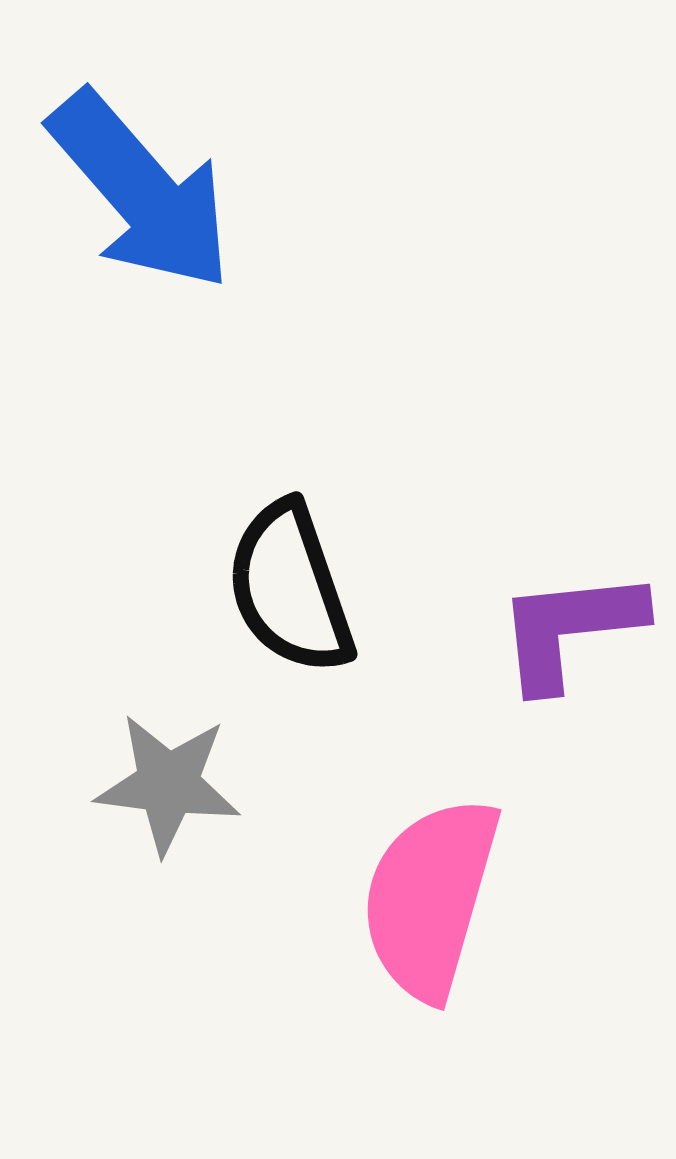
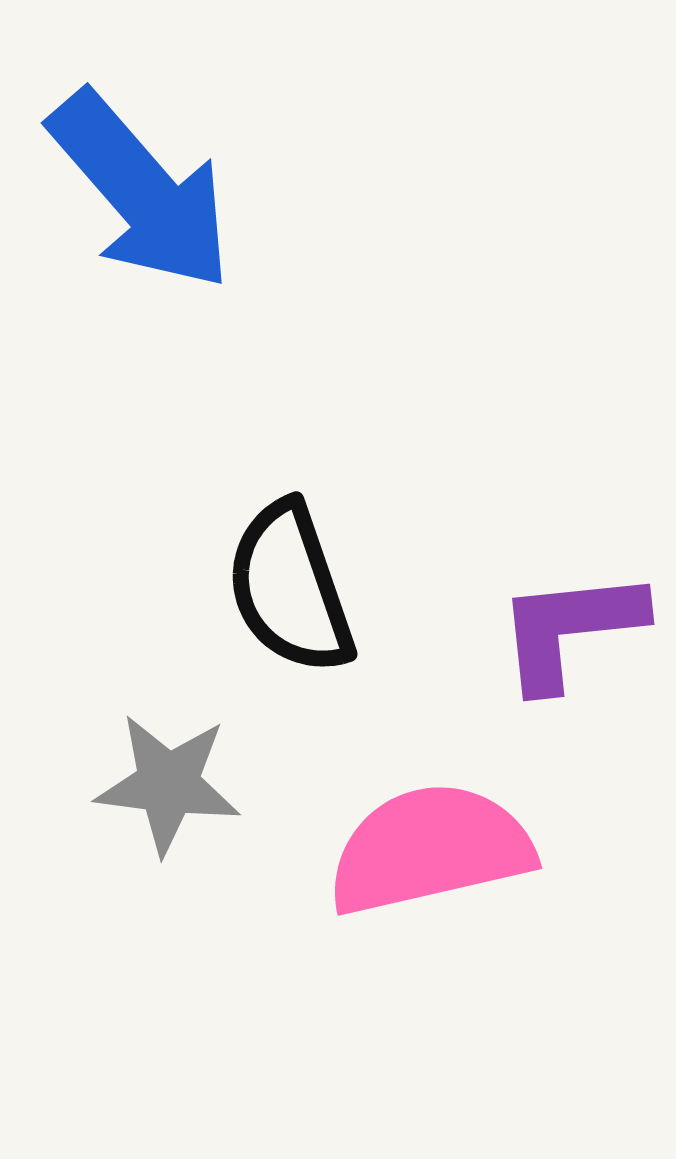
pink semicircle: moved 49 px up; rotated 61 degrees clockwise
